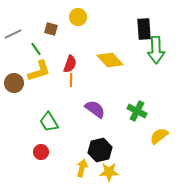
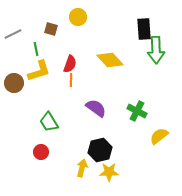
green line: rotated 24 degrees clockwise
purple semicircle: moved 1 px right, 1 px up
